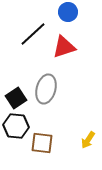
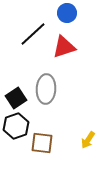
blue circle: moved 1 px left, 1 px down
gray ellipse: rotated 12 degrees counterclockwise
black hexagon: rotated 25 degrees counterclockwise
